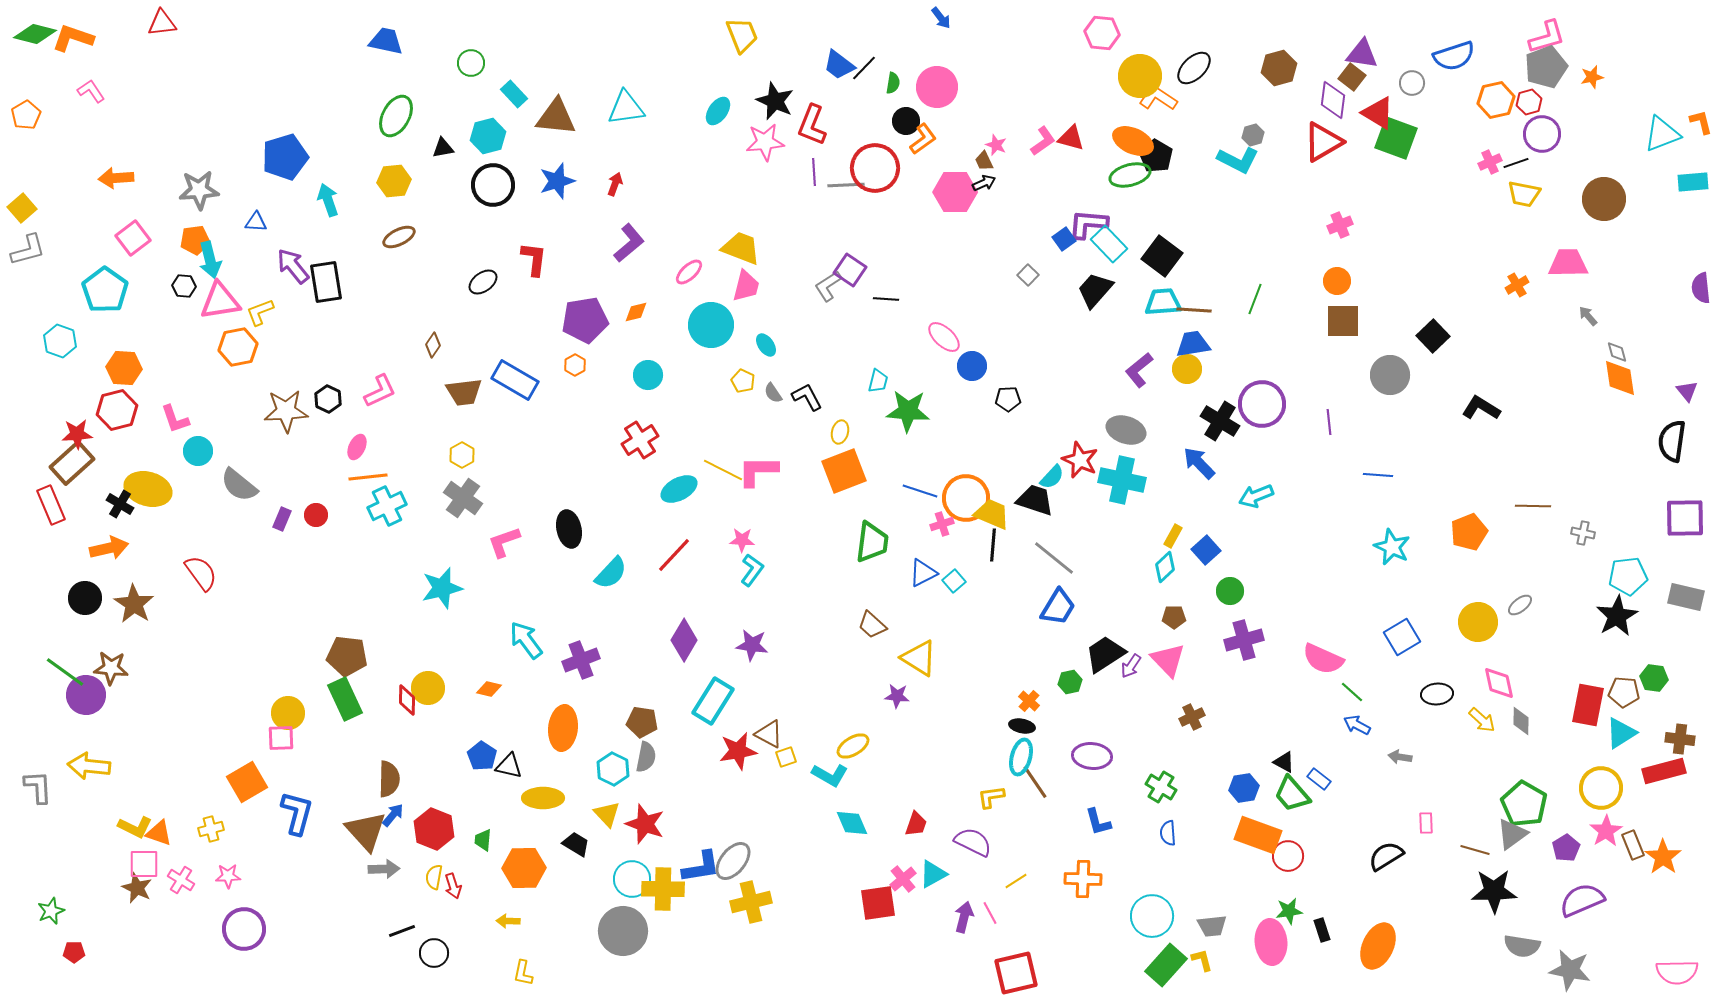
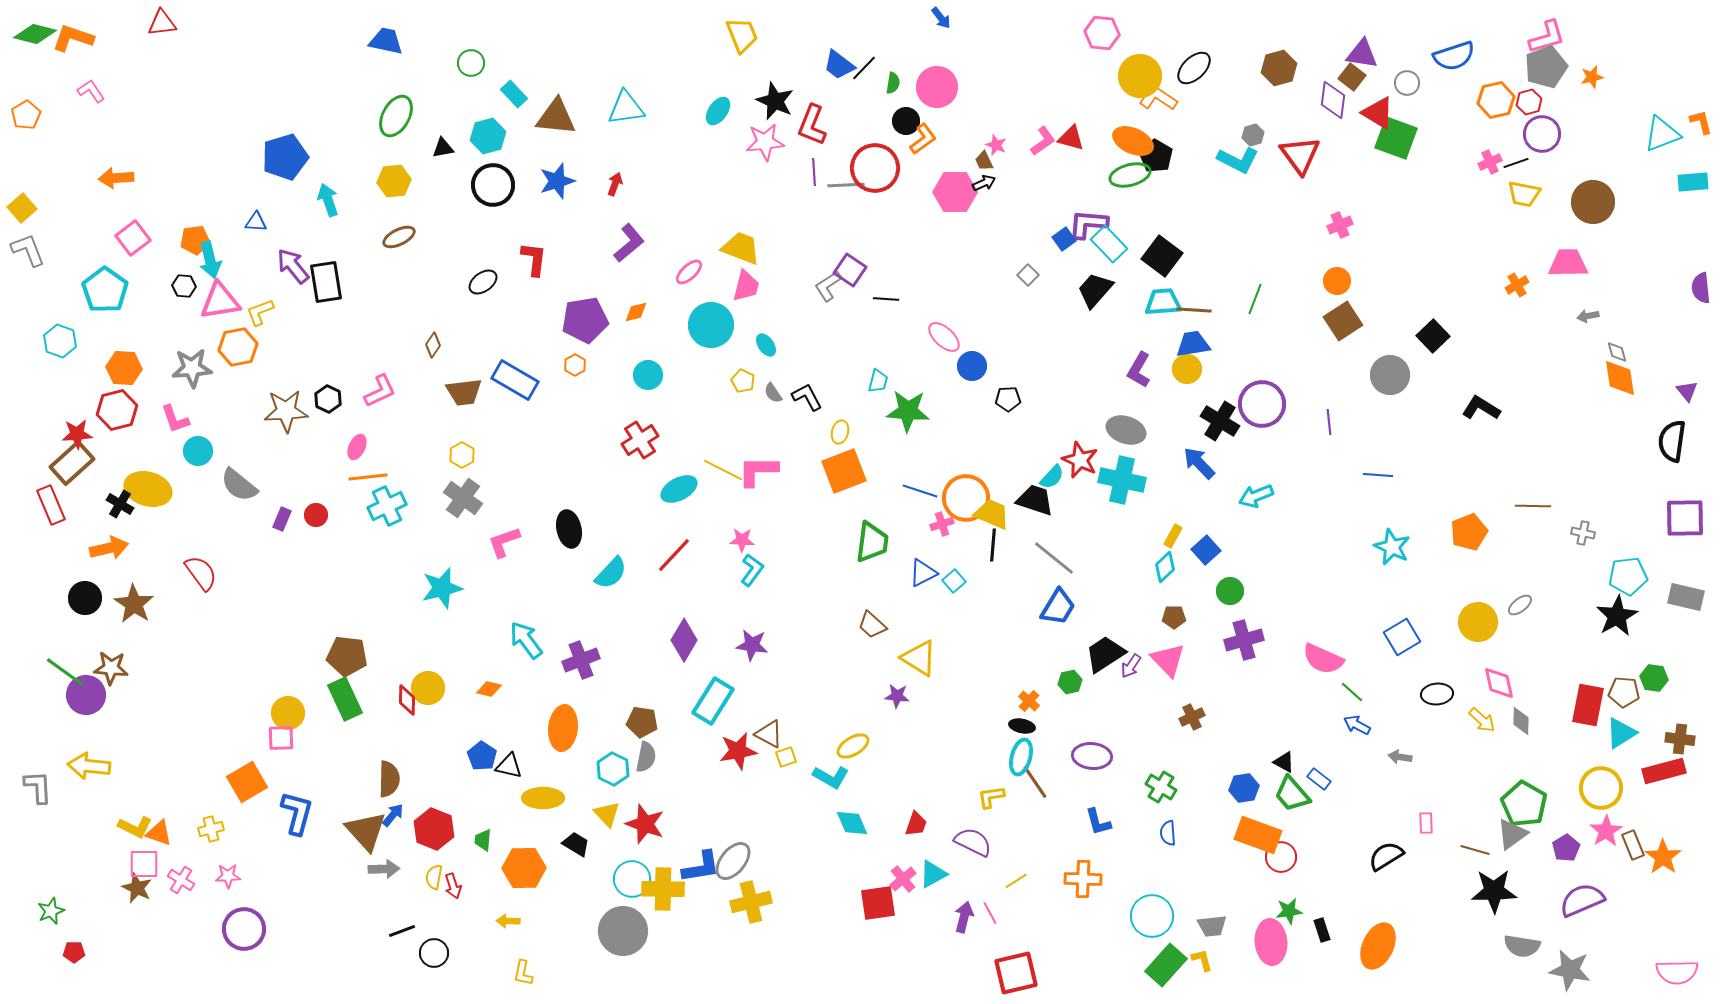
gray circle at (1412, 83): moved 5 px left
red triangle at (1323, 142): moved 23 px left, 13 px down; rotated 36 degrees counterclockwise
gray star at (199, 190): moved 7 px left, 178 px down
brown circle at (1604, 199): moved 11 px left, 3 px down
gray L-shape at (28, 250): rotated 96 degrees counterclockwise
gray arrow at (1588, 316): rotated 60 degrees counterclockwise
brown square at (1343, 321): rotated 33 degrees counterclockwise
purple L-shape at (1139, 370): rotated 21 degrees counterclockwise
cyan L-shape at (830, 775): moved 1 px right, 2 px down
red circle at (1288, 856): moved 7 px left, 1 px down
